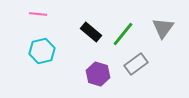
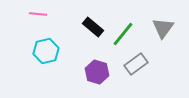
black rectangle: moved 2 px right, 5 px up
cyan hexagon: moved 4 px right
purple hexagon: moved 1 px left, 2 px up
